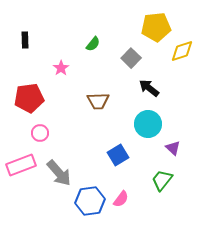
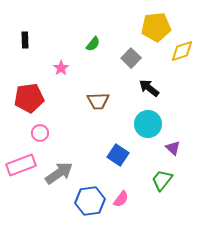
blue square: rotated 25 degrees counterclockwise
gray arrow: rotated 84 degrees counterclockwise
